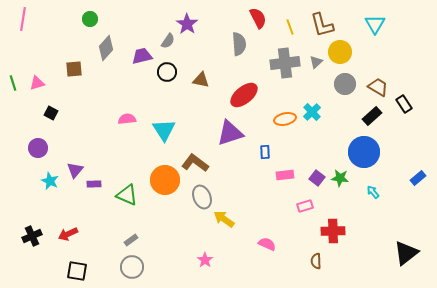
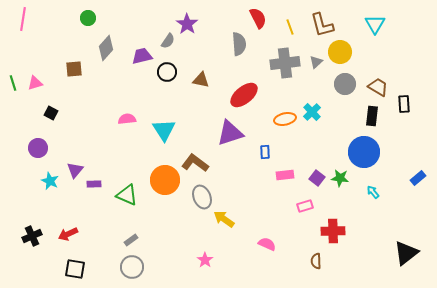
green circle at (90, 19): moved 2 px left, 1 px up
pink triangle at (37, 83): moved 2 px left
black rectangle at (404, 104): rotated 30 degrees clockwise
black rectangle at (372, 116): rotated 42 degrees counterclockwise
black square at (77, 271): moved 2 px left, 2 px up
